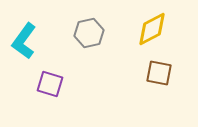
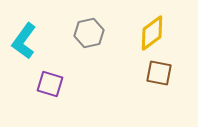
yellow diamond: moved 4 px down; rotated 9 degrees counterclockwise
